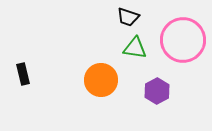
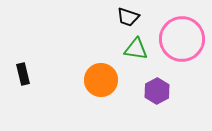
pink circle: moved 1 px left, 1 px up
green triangle: moved 1 px right, 1 px down
